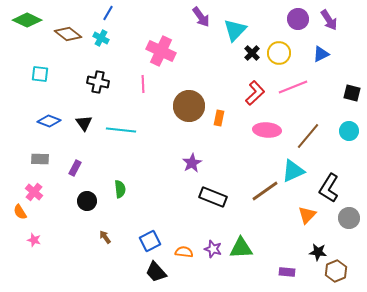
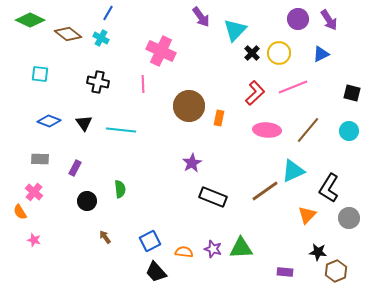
green diamond at (27, 20): moved 3 px right
brown line at (308, 136): moved 6 px up
purple rectangle at (287, 272): moved 2 px left
